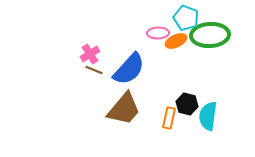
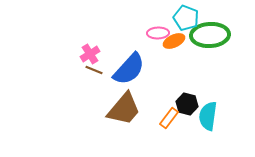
orange ellipse: moved 2 px left
orange rectangle: rotated 25 degrees clockwise
